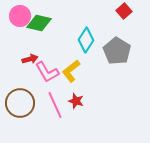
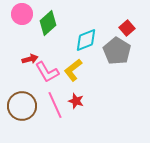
red square: moved 3 px right, 17 px down
pink circle: moved 2 px right, 2 px up
green diamond: moved 9 px right; rotated 55 degrees counterclockwise
cyan diamond: rotated 35 degrees clockwise
yellow L-shape: moved 2 px right, 1 px up
brown circle: moved 2 px right, 3 px down
